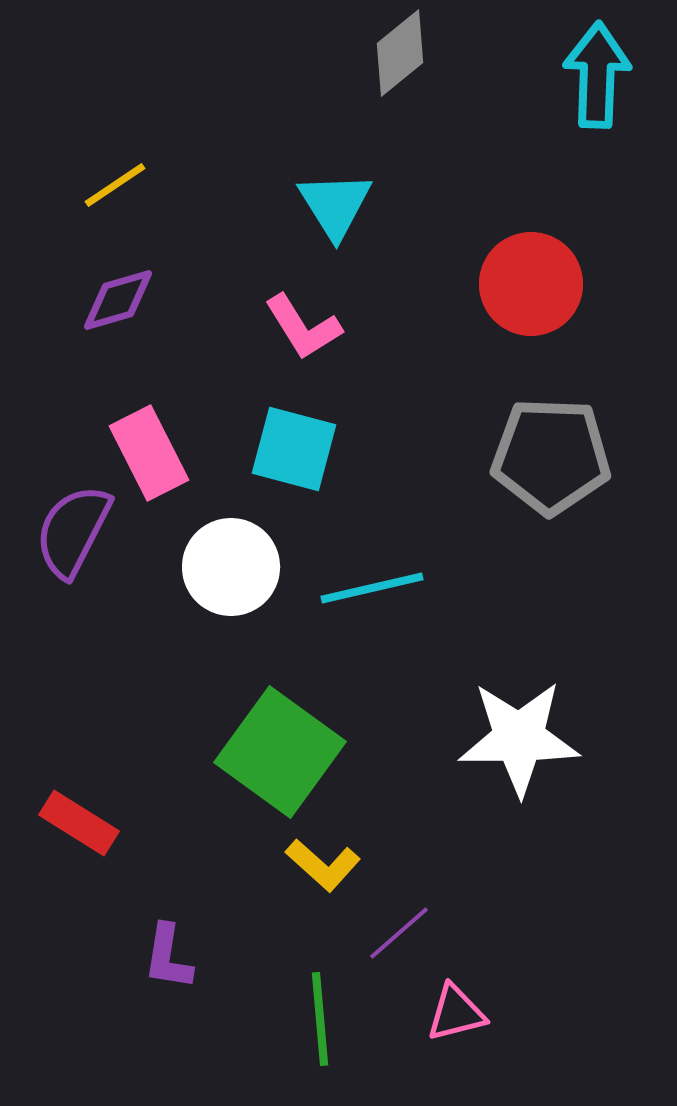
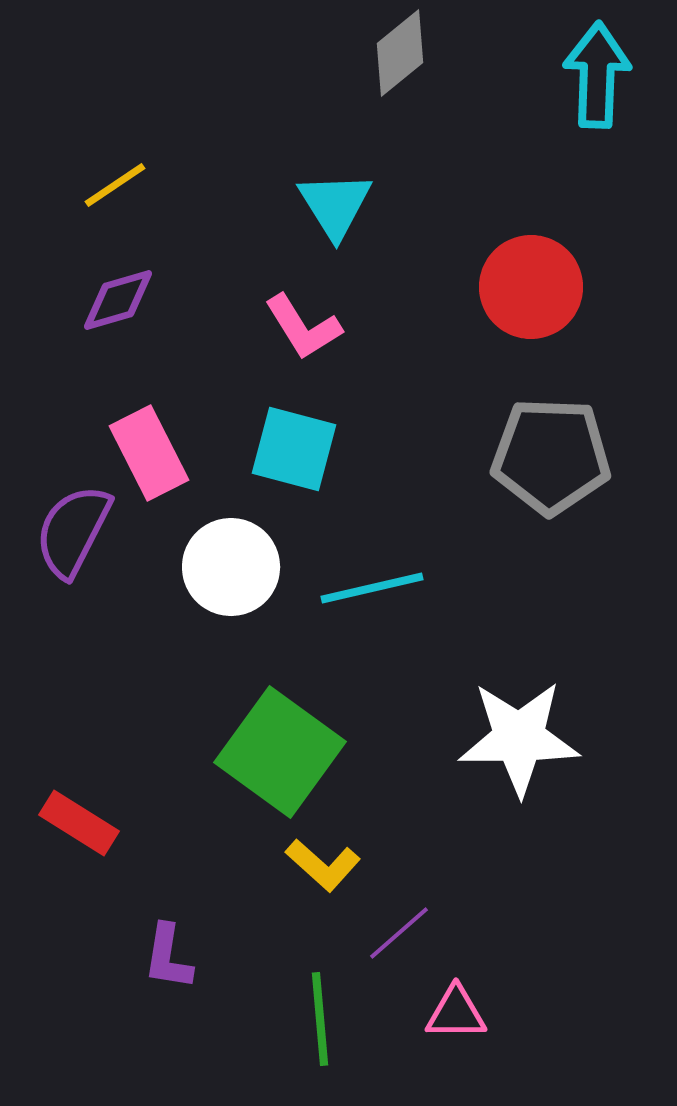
red circle: moved 3 px down
pink triangle: rotated 14 degrees clockwise
